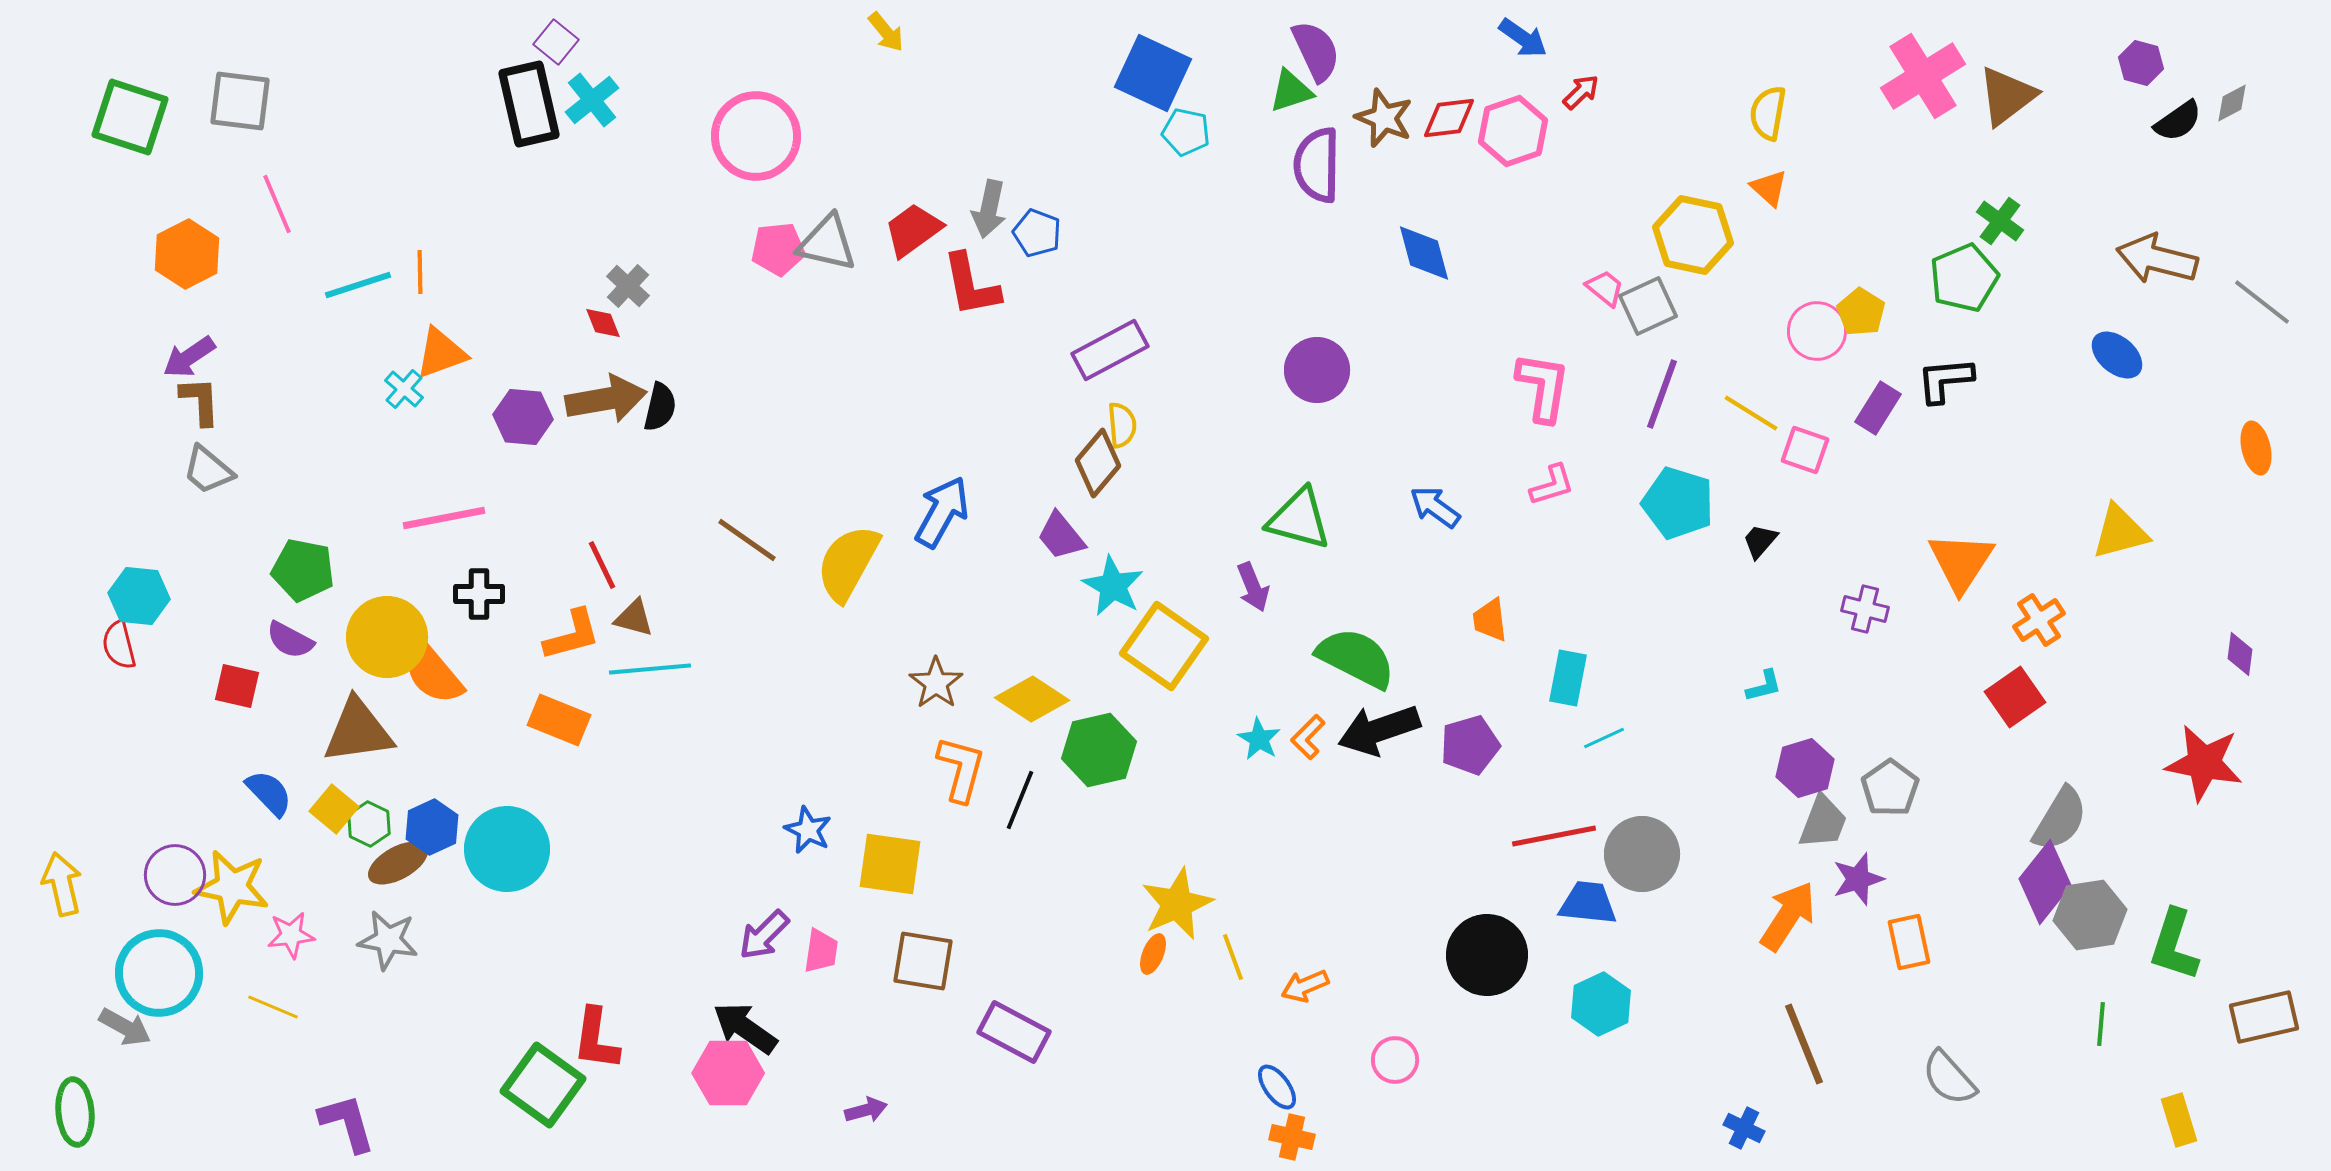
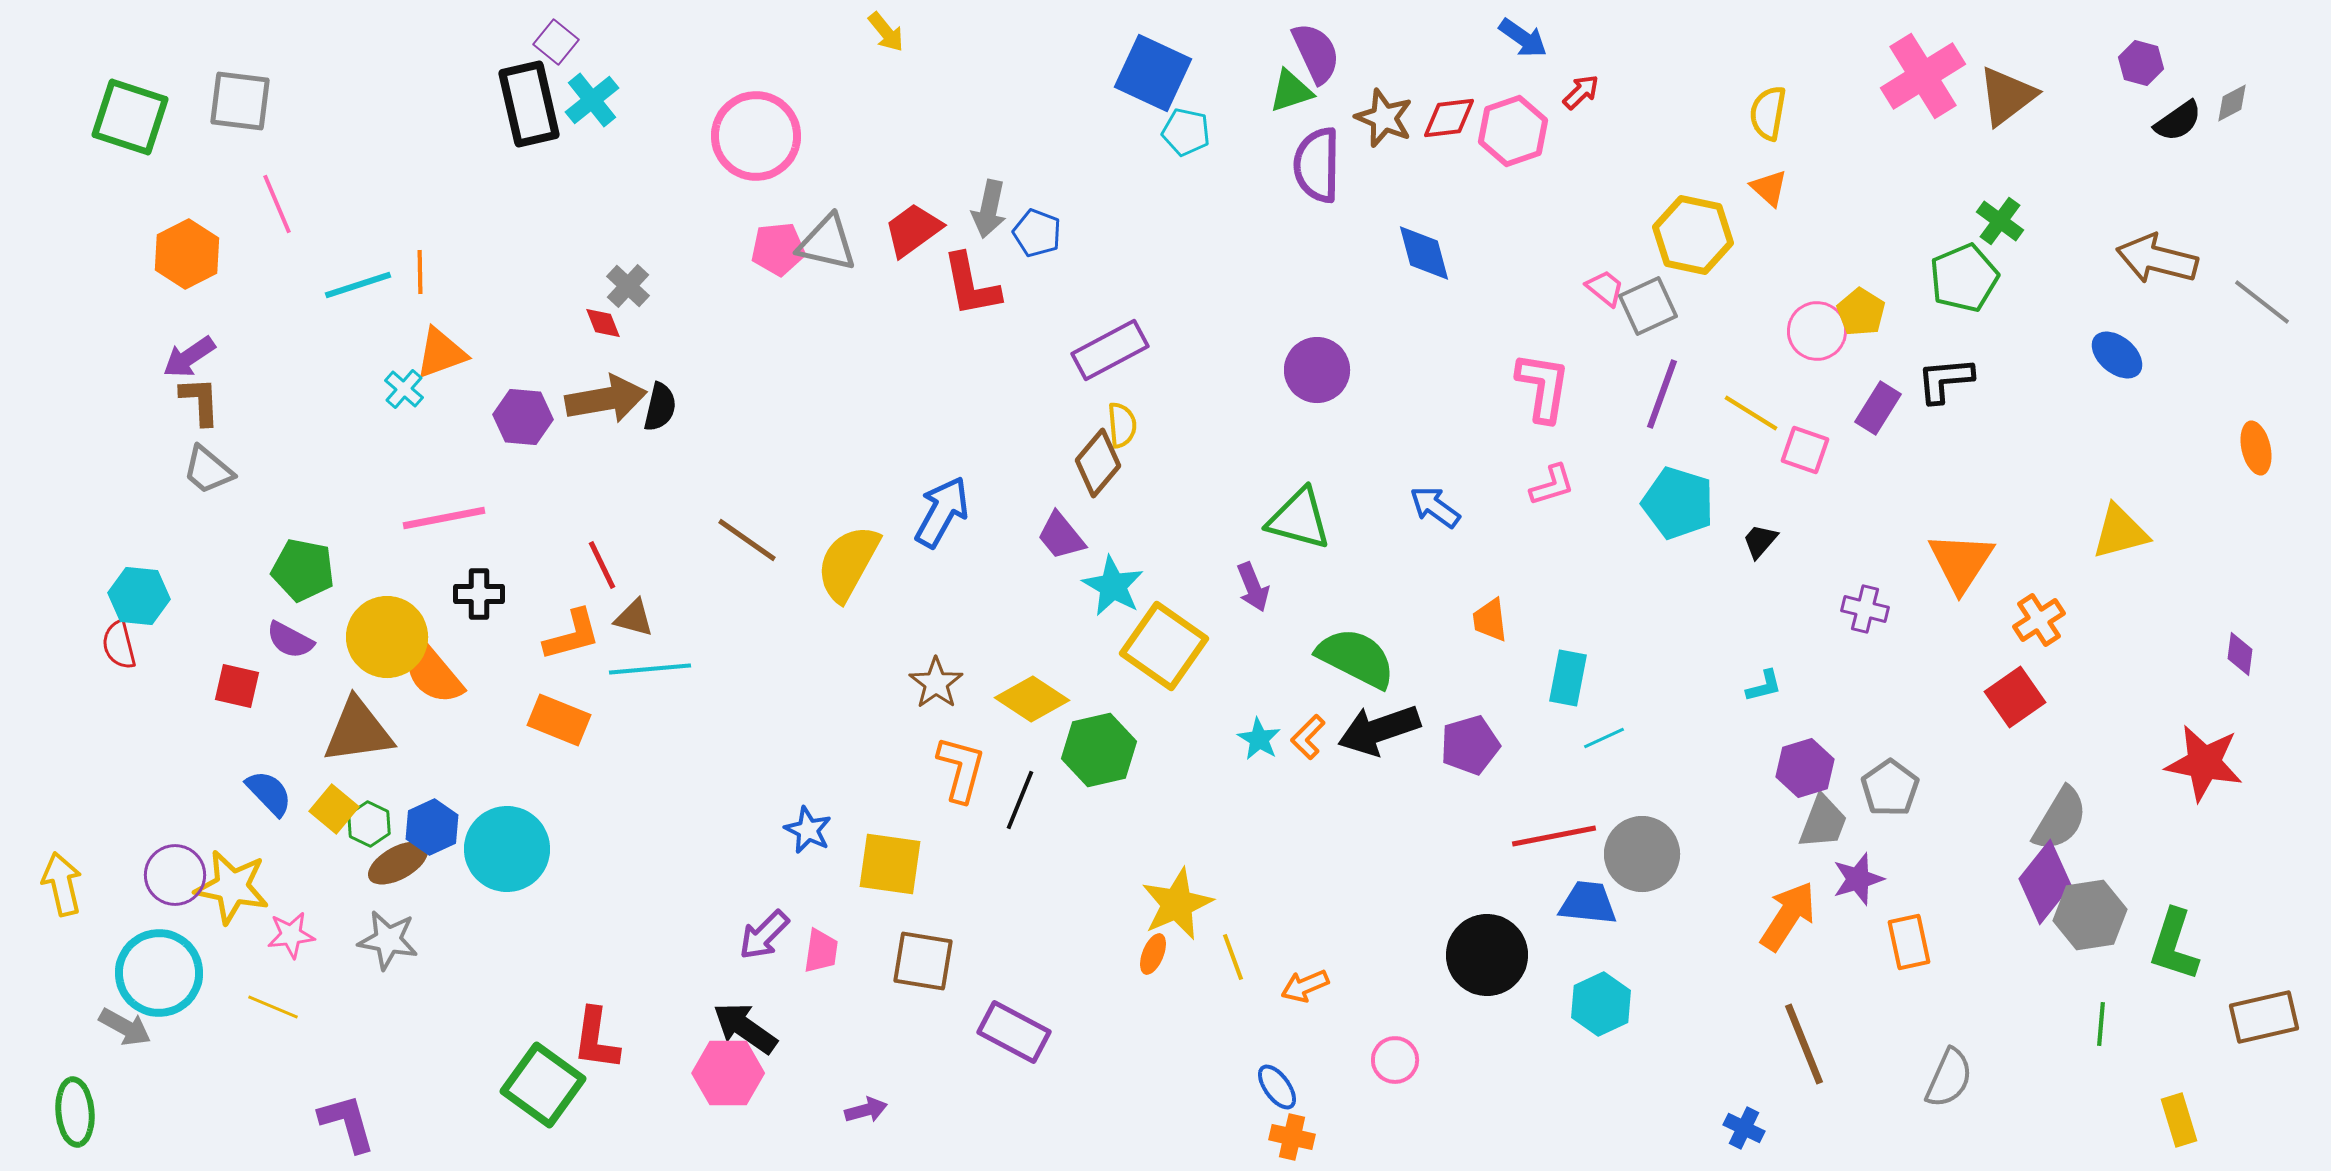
purple semicircle at (1316, 51): moved 2 px down
gray semicircle at (1949, 1078): rotated 114 degrees counterclockwise
